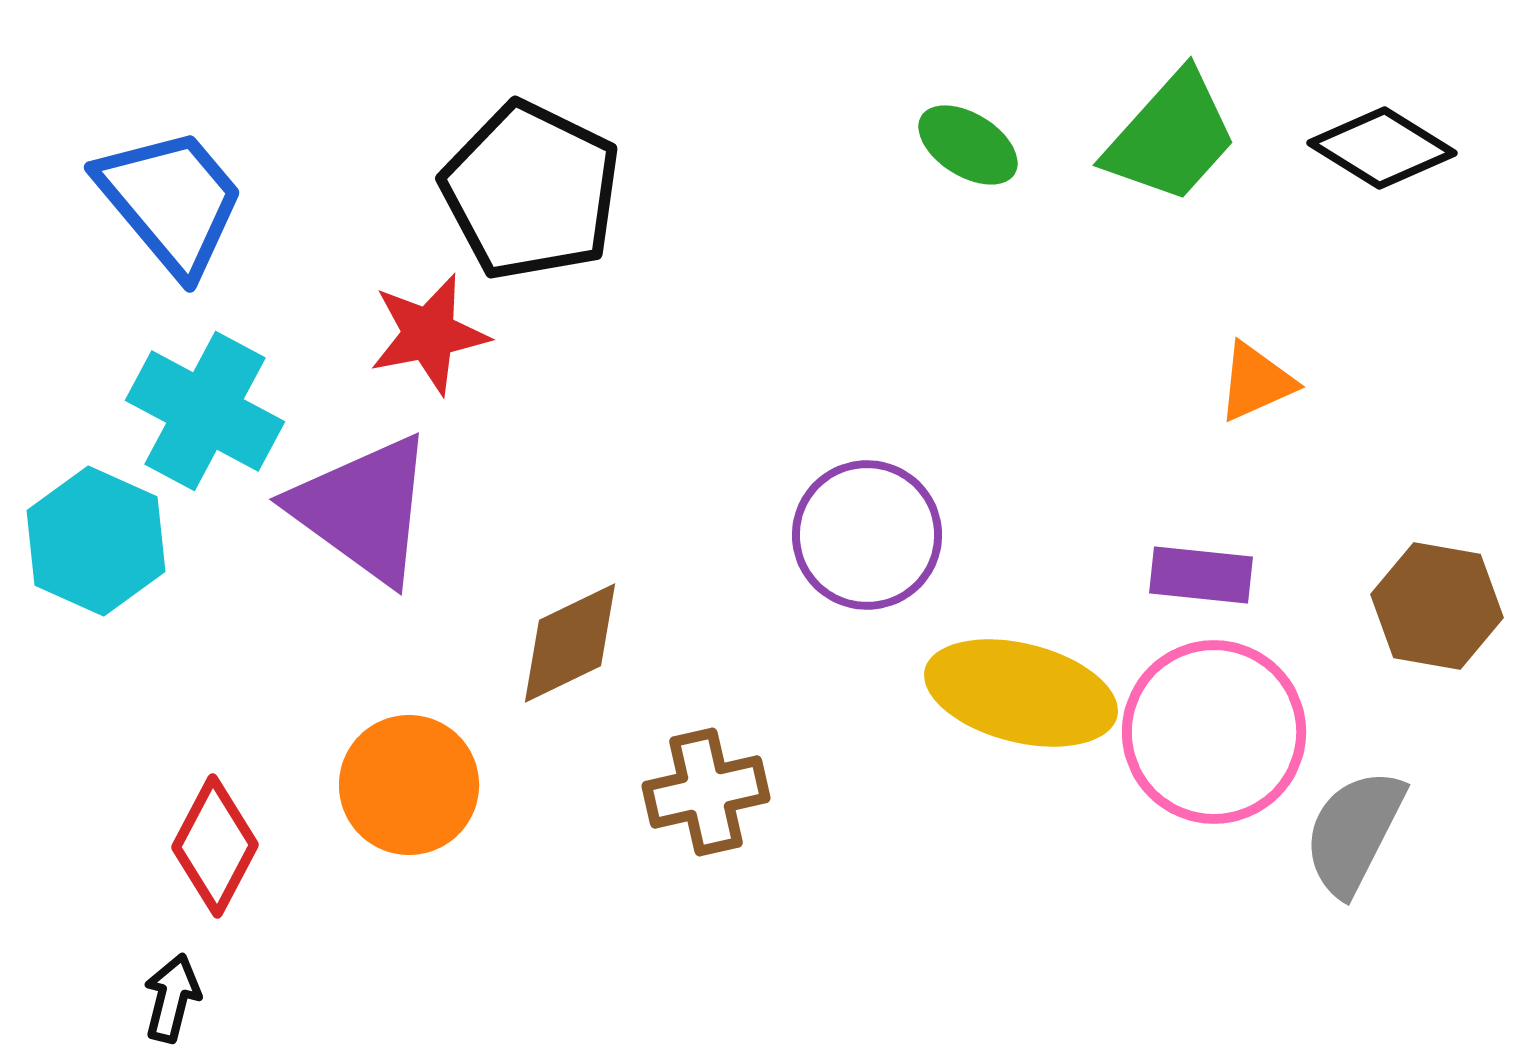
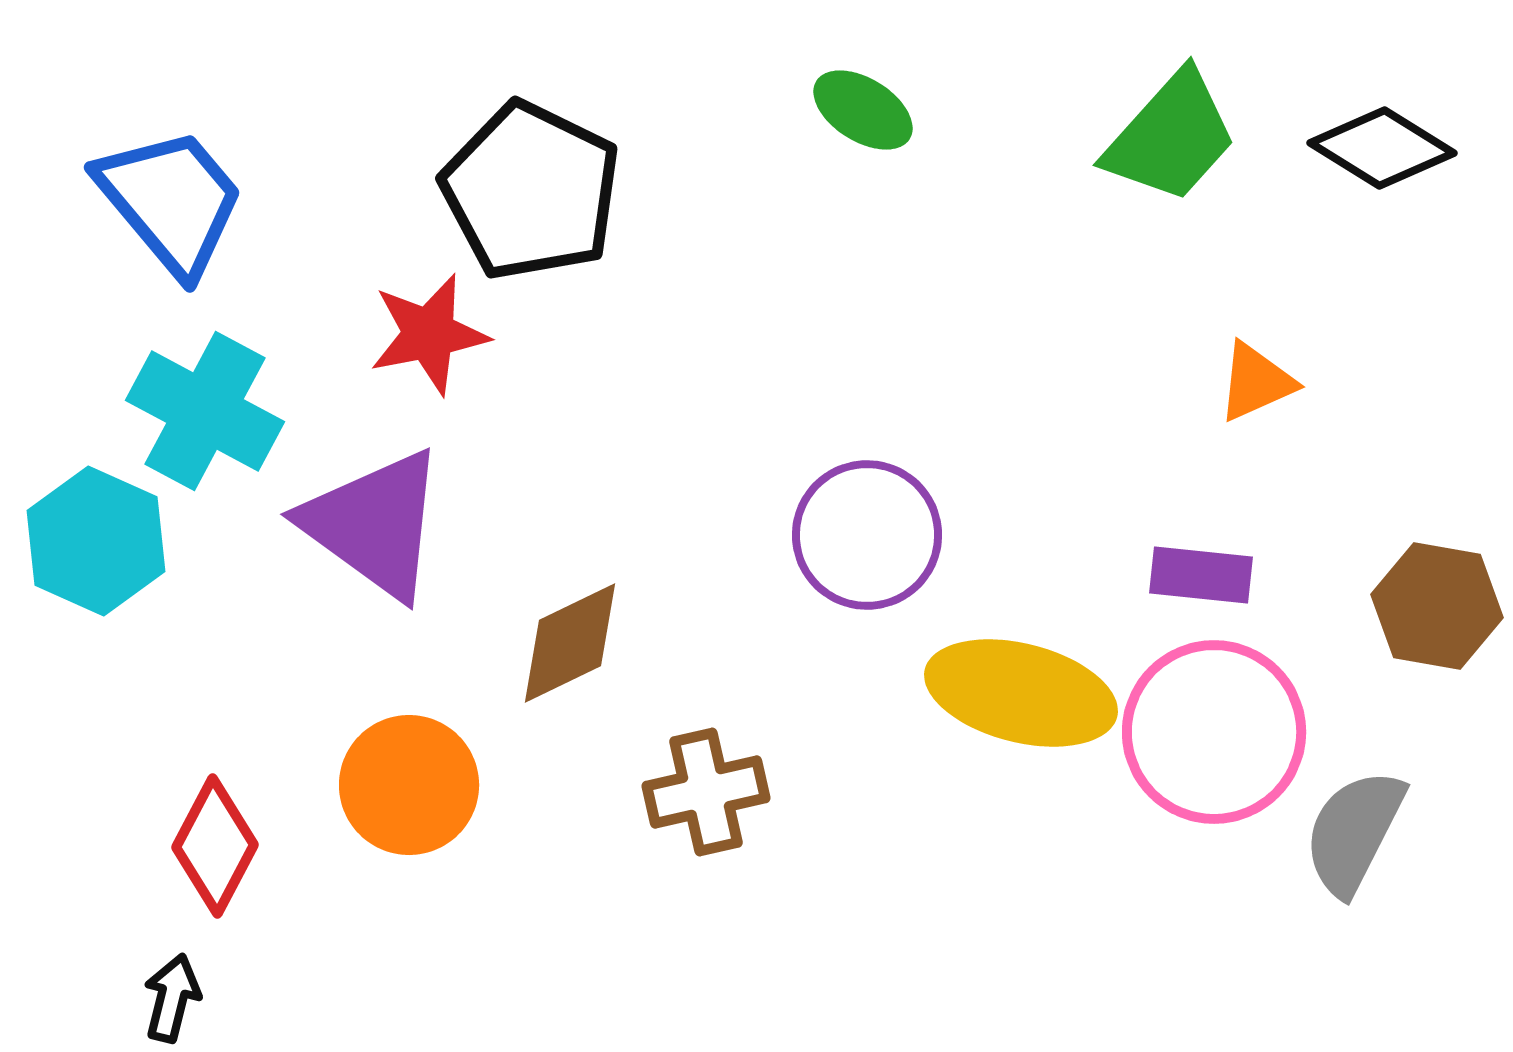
green ellipse: moved 105 px left, 35 px up
purple triangle: moved 11 px right, 15 px down
